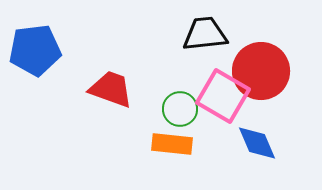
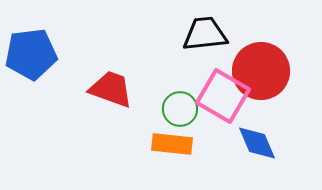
blue pentagon: moved 4 px left, 4 px down
